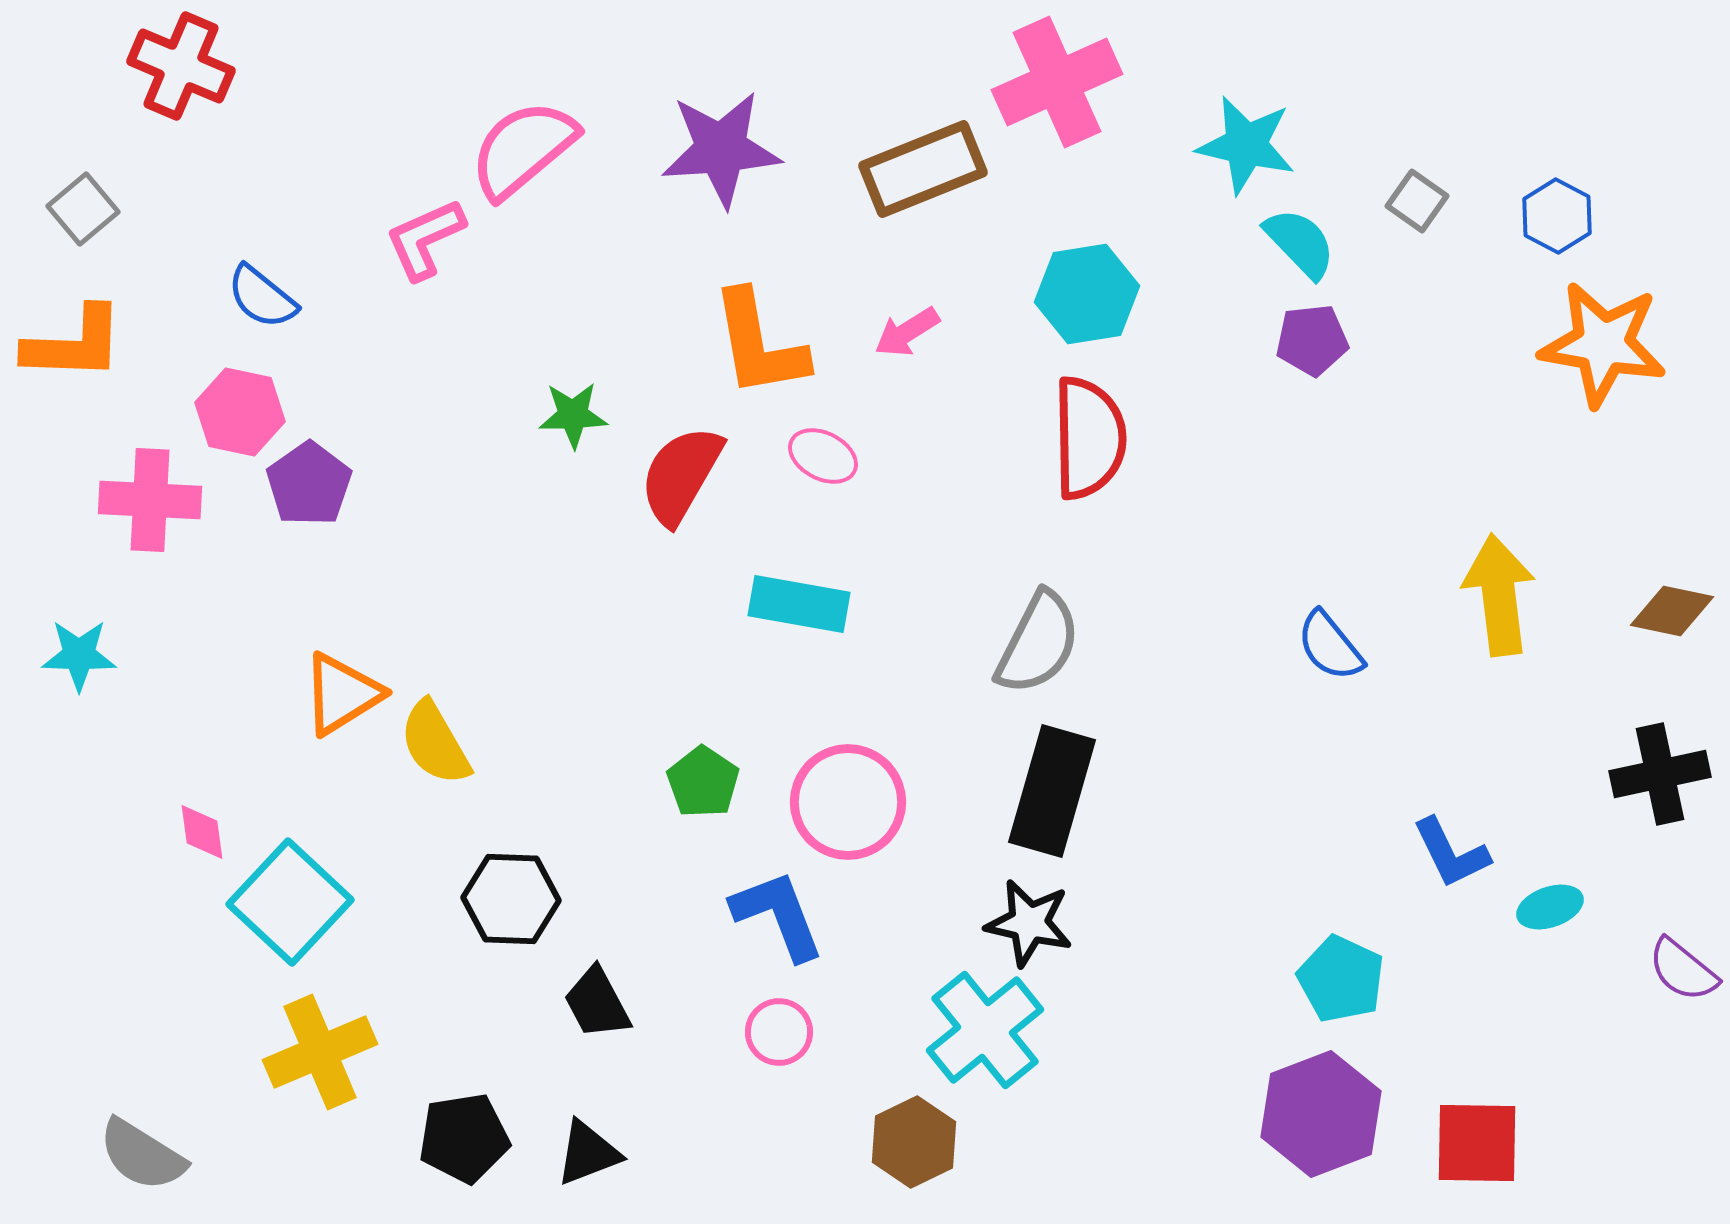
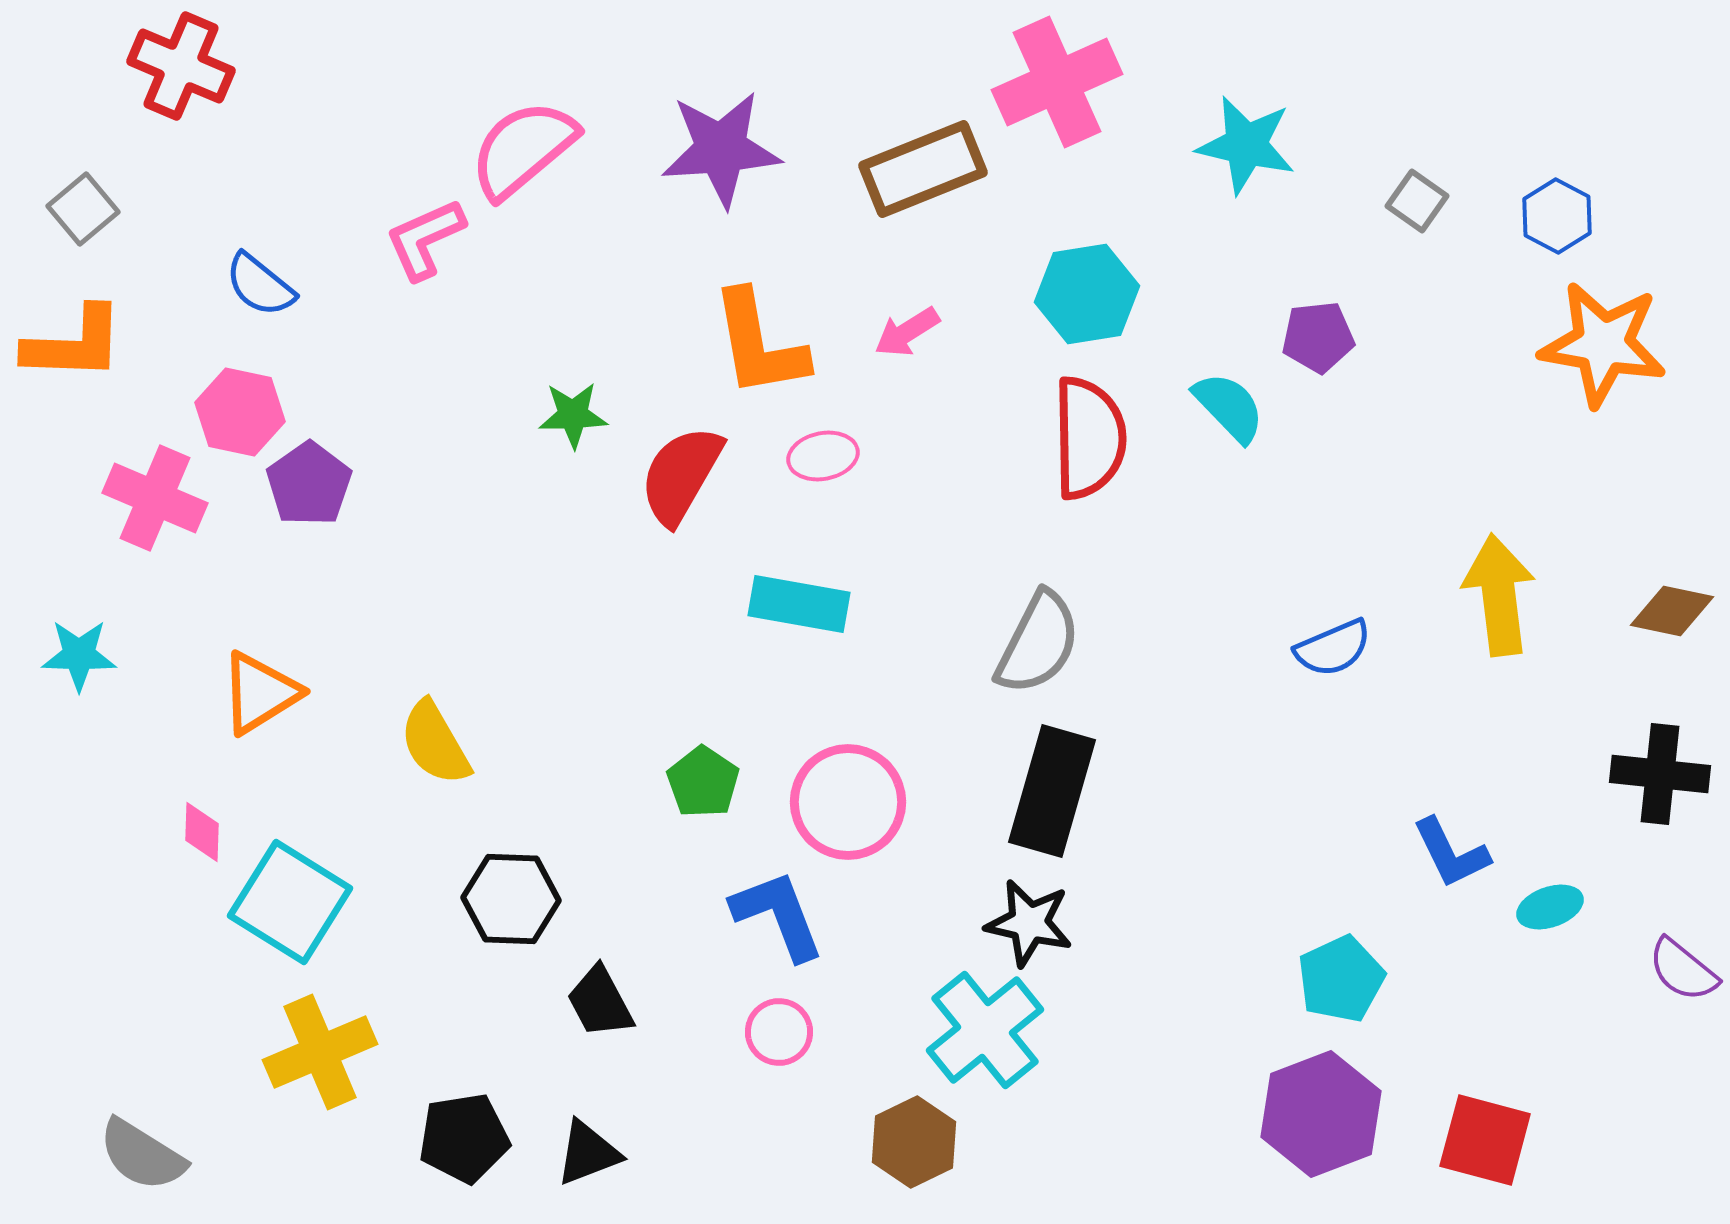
cyan semicircle at (1300, 243): moved 71 px left, 164 px down
blue semicircle at (262, 297): moved 2 px left, 12 px up
purple pentagon at (1312, 340): moved 6 px right, 3 px up
pink ellipse at (823, 456): rotated 38 degrees counterclockwise
pink cross at (150, 500): moved 5 px right, 2 px up; rotated 20 degrees clockwise
blue semicircle at (1330, 646): moved 3 px right, 2 px down; rotated 74 degrees counterclockwise
orange triangle at (342, 694): moved 82 px left, 1 px up
black cross at (1660, 774): rotated 18 degrees clockwise
pink diamond at (202, 832): rotated 10 degrees clockwise
cyan square at (290, 902): rotated 11 degrees counterclockwise
cyan pentagon at (1341, 979): rotated 22 degrees clockwise
black trapezoid at (597, 1003): moved 3 px right, 1 px up
red square at (1477, 1143): moved 8 px right, 3 px up; rotated 14 degrees clockwise
